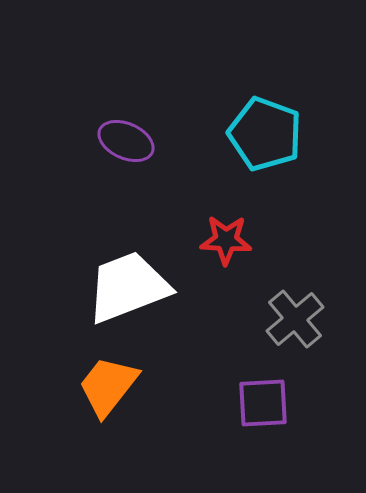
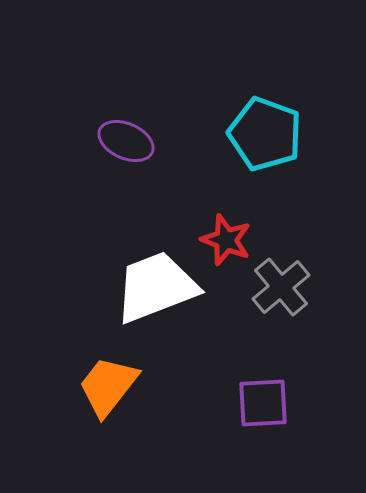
red star: rotated 18 degrees clockwise
white trapezoid: moved 28 px right
gray cross: moved 14 px left, 32 px up
